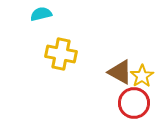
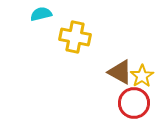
yellow cross: moved 14 px right, 17 px up
